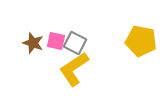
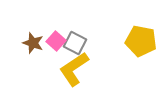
pink square: rotated 30 degrees clockwise
